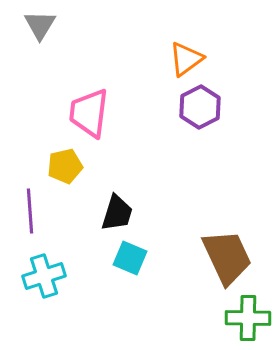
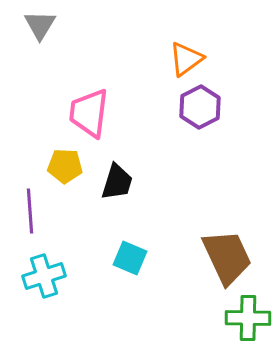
yellow pentagon: rotated 16 degrees clockwise
black trapezoid: moved 31 px up
